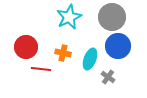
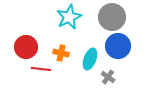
orange cross: moved 2 px left
